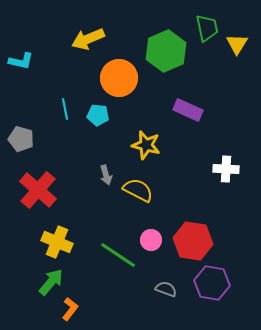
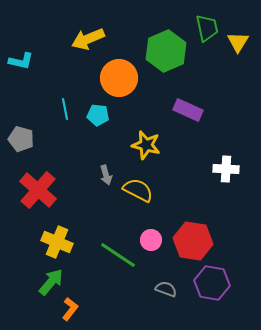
yellow triangle: moved 1 px right, 2 px up
